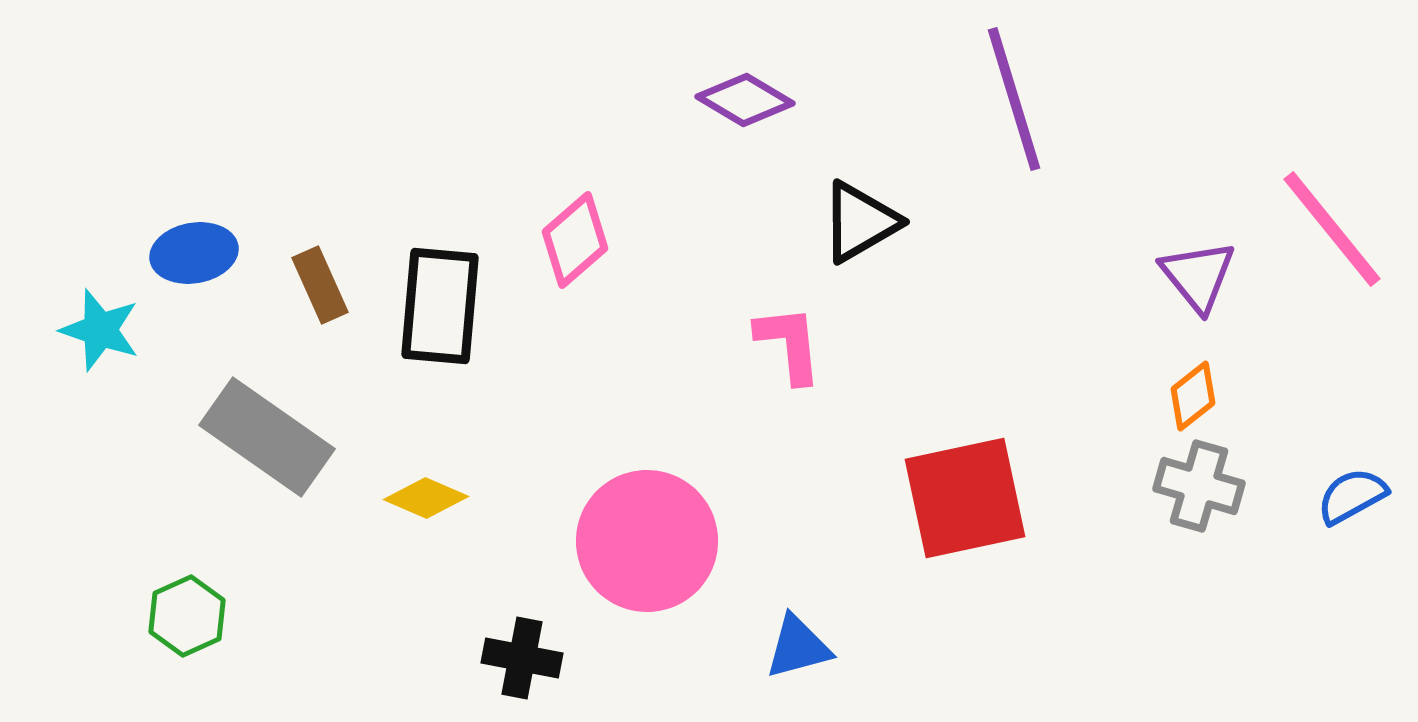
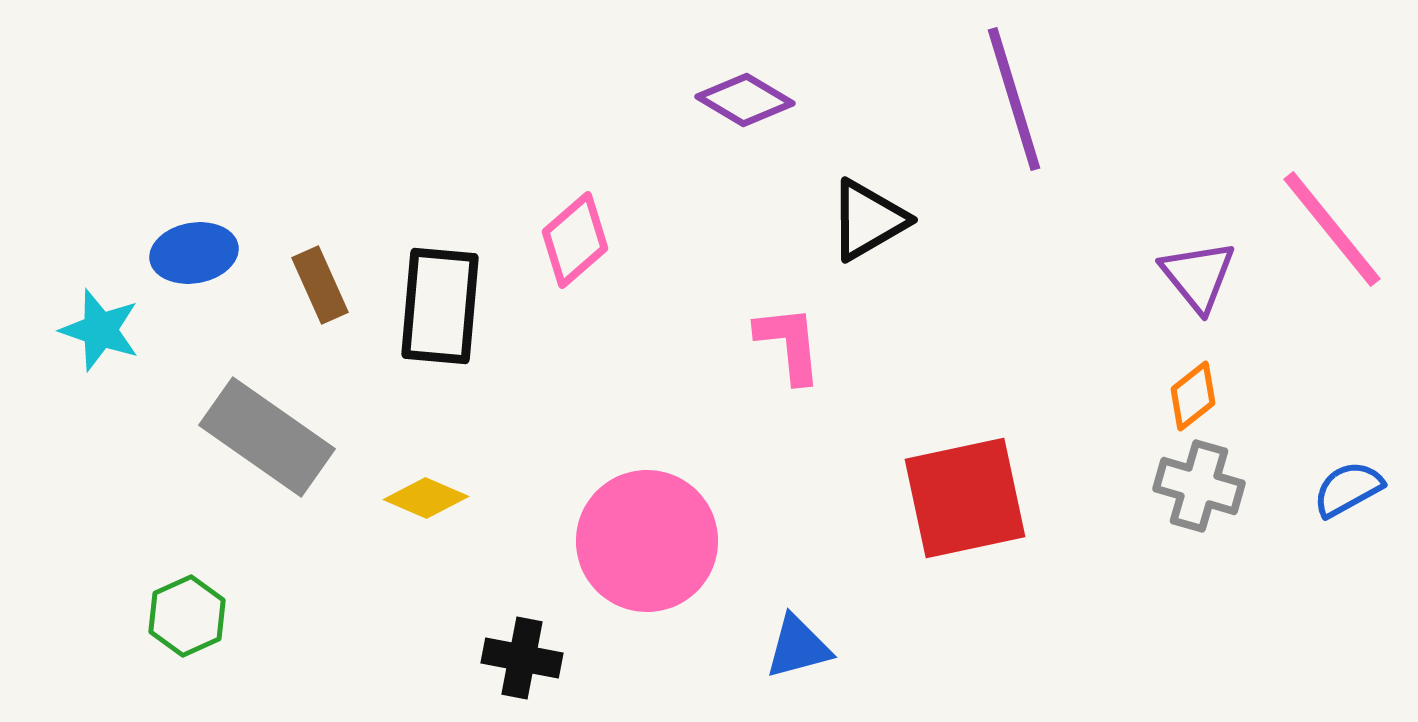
black triangle: moved 8 px right, 2 px up
blue semicircle: moved 4 px left, 7 px up
